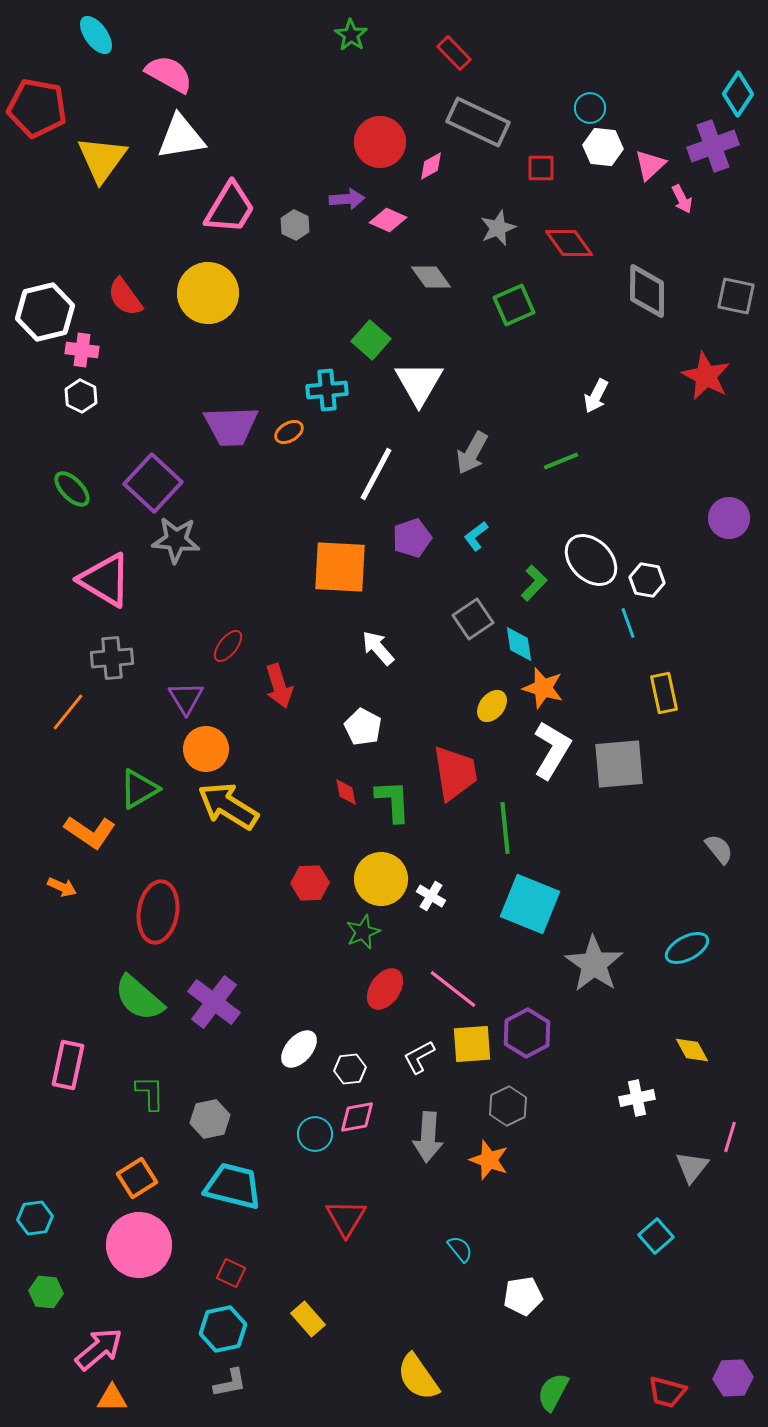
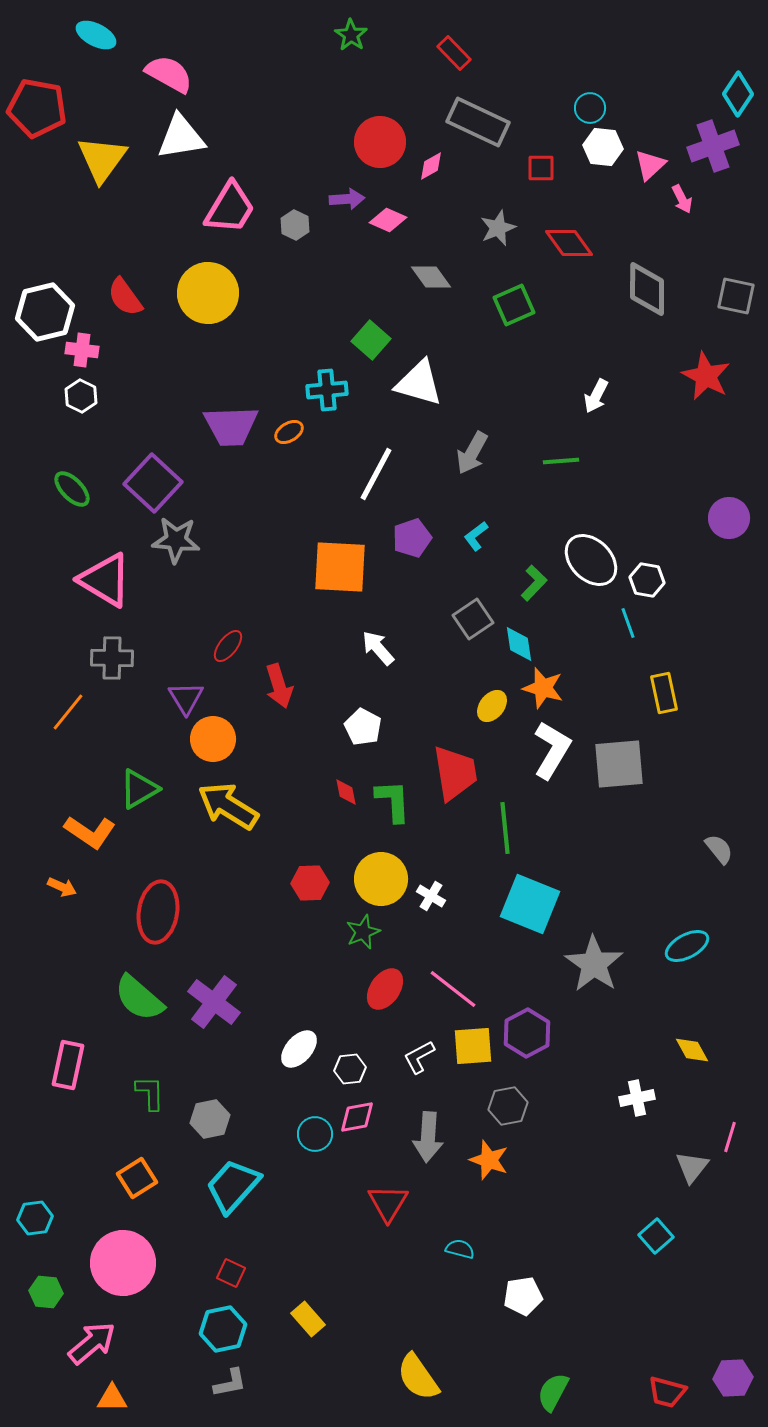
cyan ellipse at (96, 35): rotated 27 degrees counterclockwise
gray diamond at (647, 291): moved 2 px up
white triangle at (419, 383): rotated 44 degrees counterclockwise
green line at (561, 461): rotated 18 degrees clockwise
gray cross at (112, 658): rotated 6 degrees clockwise
orange circle at (206, 749): moved 7 px right, 10 px up
cyan ellipse at (687, 948): moved 2 px up
yellow square at (472, 1044): moved 1 px right, 2 px down
gray hexagon at (508, 1106): rotated 15 degrees clockwise
cyan trapezoid at (233, 1186): rotated 62 degrees counterclockwise
red triangle at (346, 1218): moved 42 px right, 15 px up
pink circle at (139, 1245): moved 16 px left, 18 px down
cyan semicircle at (460, 1249): rotated 36 degrees counterclockwise
pink arrow at (99, 1349): moved 7 px left, 6 px up
